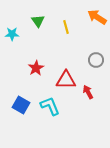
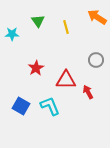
blue square: moved 1 px down
